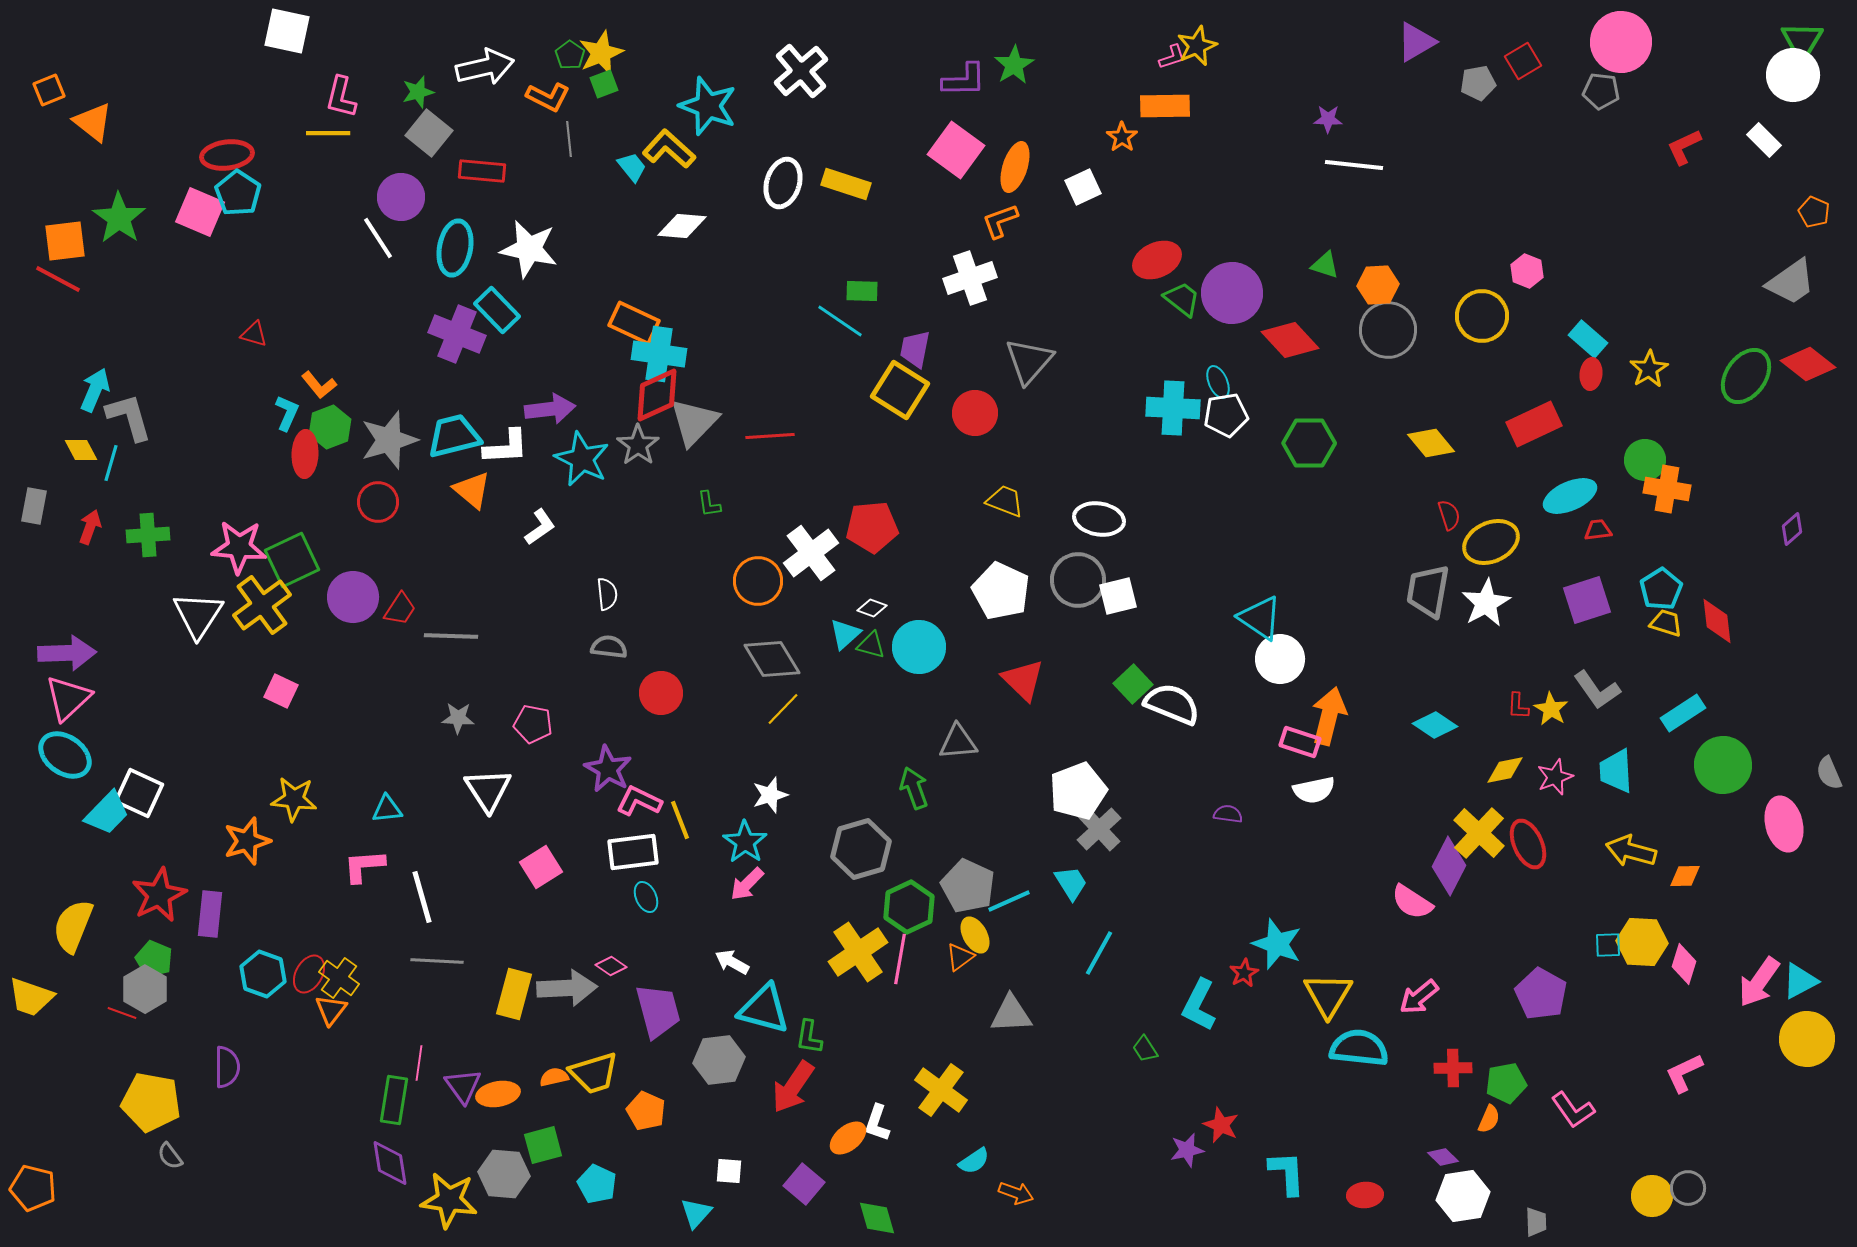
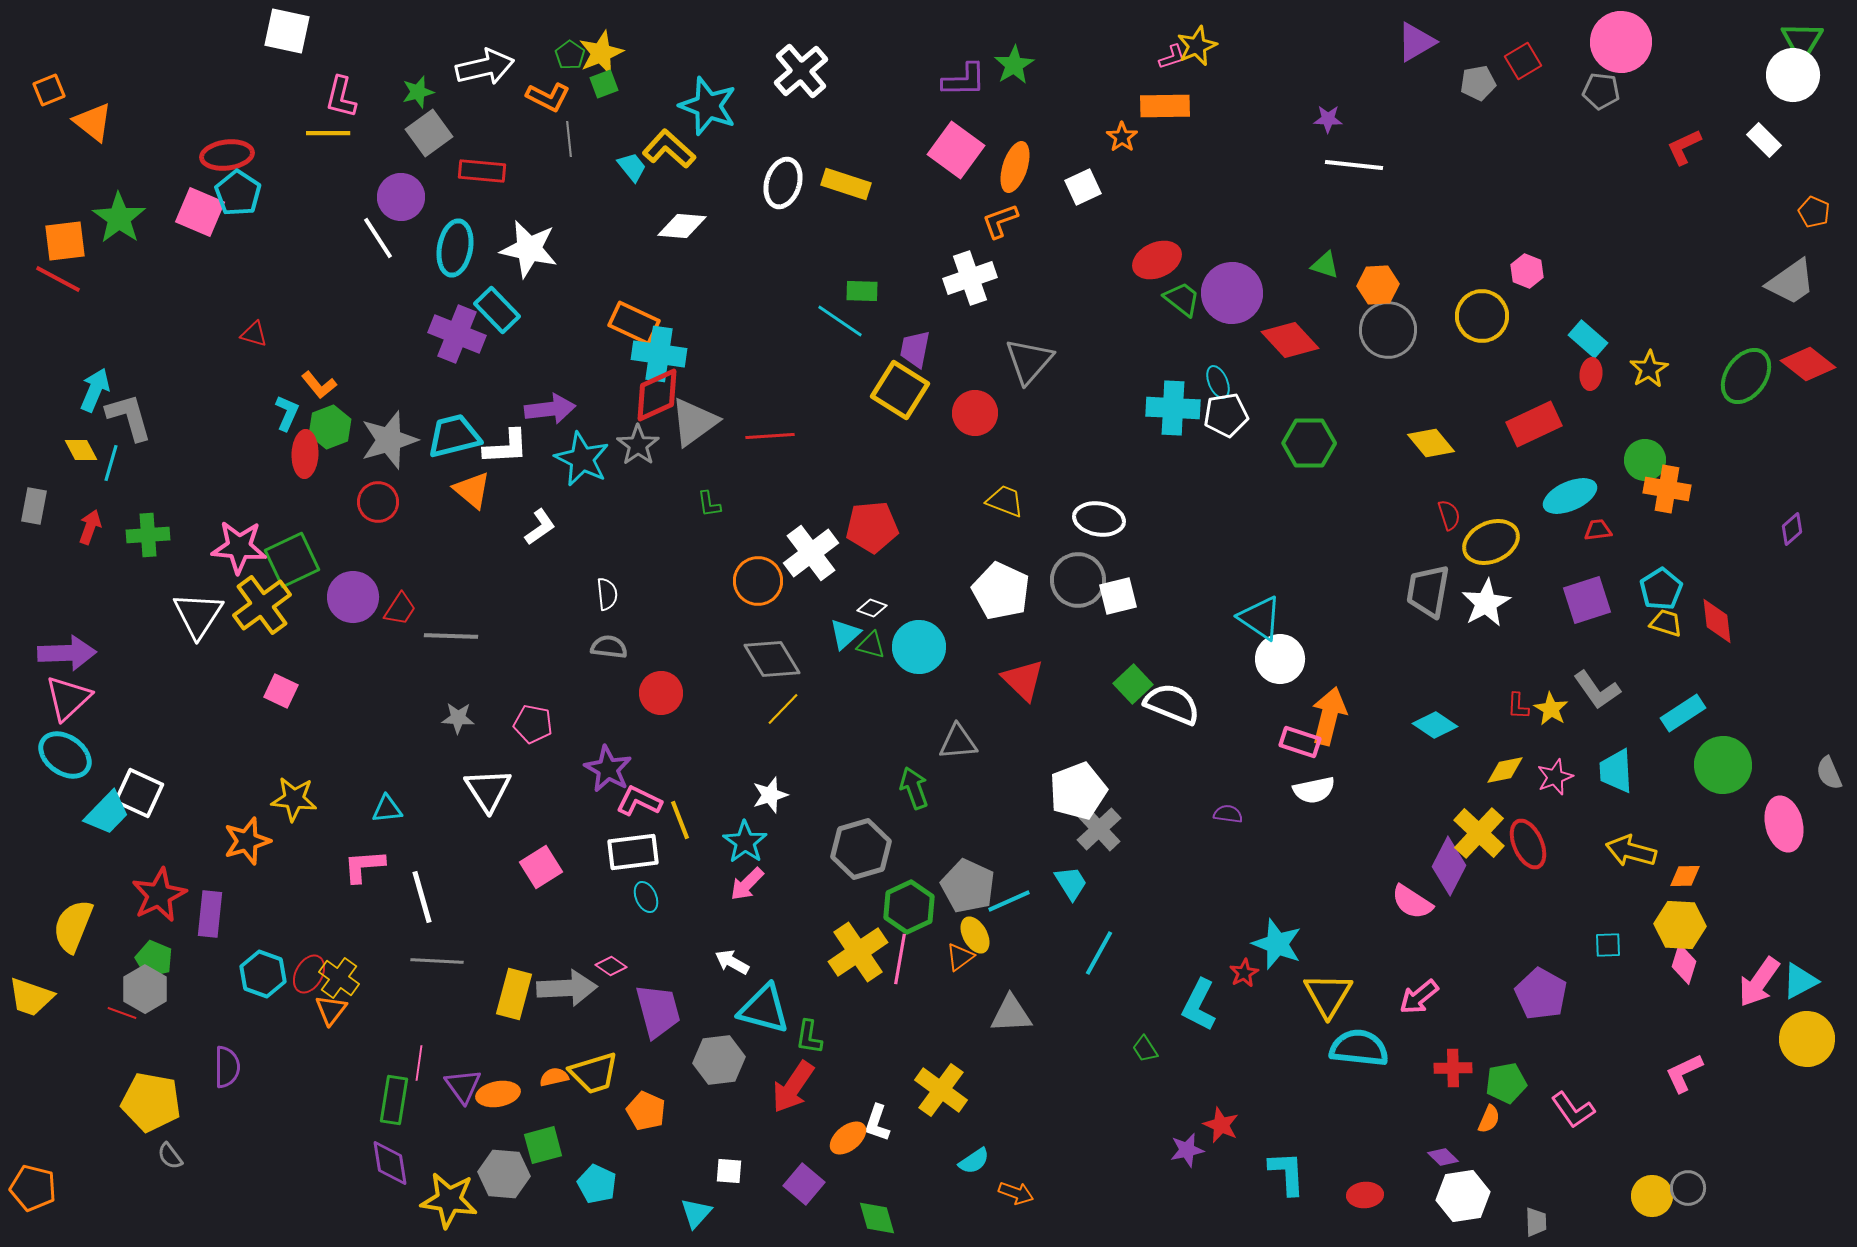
gray square at (429, 133): rotated 15 degrees clockwise
gray triangle at (694, 422): rotated 10 degrees clockwise
yellow hexagon at (1642, 942): moved 38 px right, 17 px up
